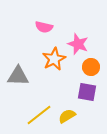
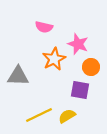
purple square: moved 7 px left, 2 px up
yellow line: rotated 12 degrees clockwise
